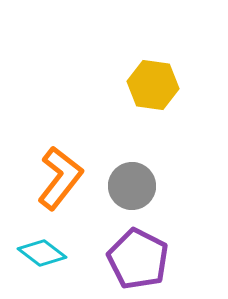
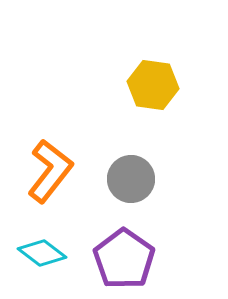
orange L-shape: moved 10 px left, 7 px up
gray circle: moved 1 px left, 7 px up
purple pentagon: moved 14 px left; rotated 8 degrees clockwise
